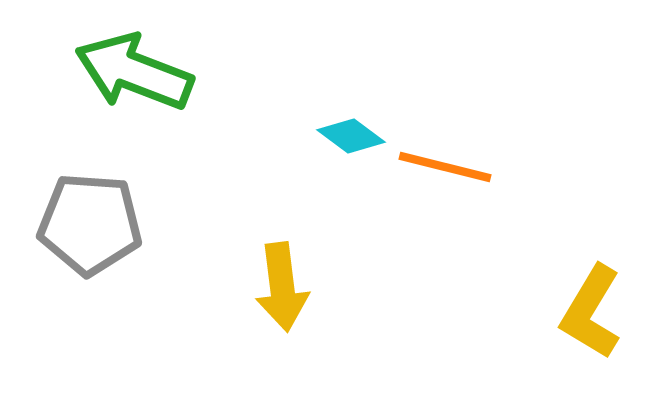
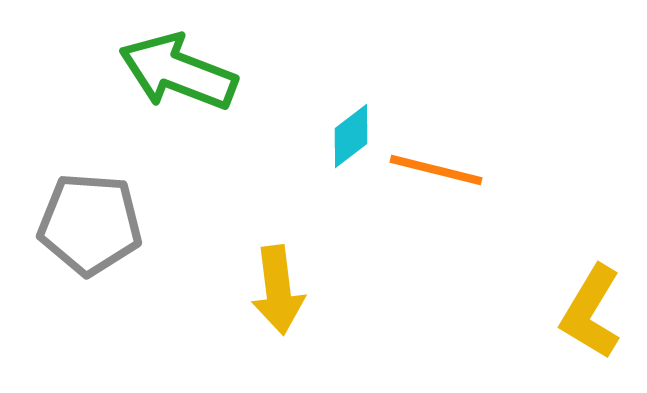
green arrow: moved 44 px right
cyan diamond: rotated 74 degrees counterclockwise
orange line: moved 9 px left, 3 px down
yellow arrow: moved 4 px left, 3 px down
